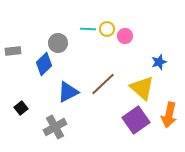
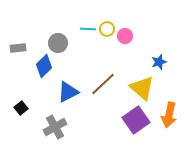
gray rectangle: moved 5 px right, 3 px up
blue diamond: moved 2 px down
